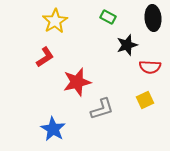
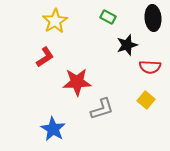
red star: rotated 12 degrees clockwise
yellow square: moved 1 px right; rotated 24 degrees counterclockwise
